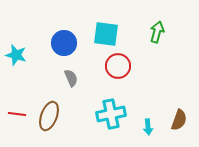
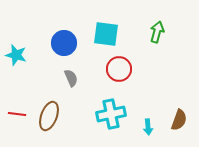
red circle: moved 1 px right, 3 px down
